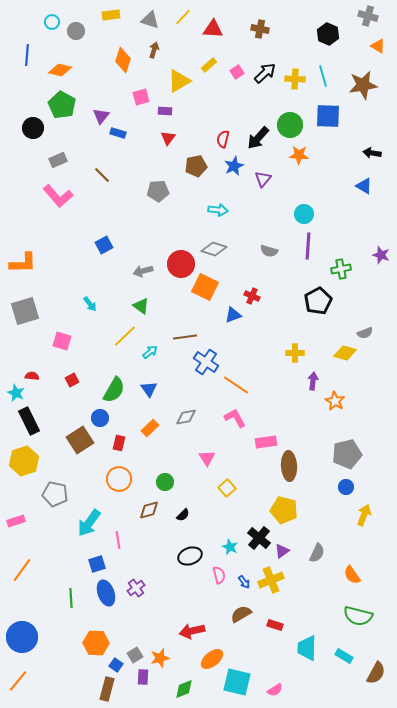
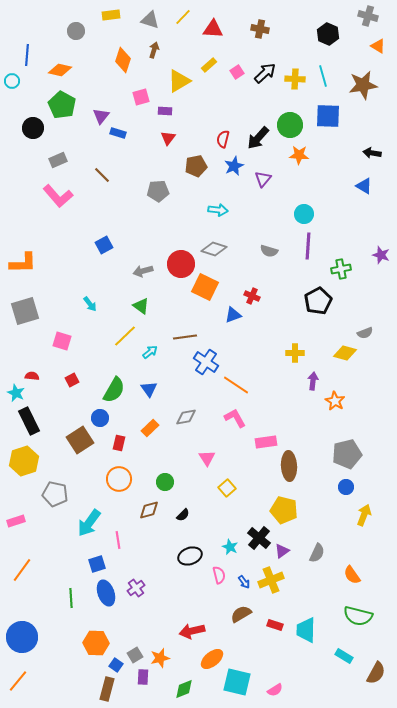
cyan circle at (52, 22): moved 40 px left, 59 px down
cyan trapezoid at (307, 648): moved 1 px left, 18 px up
